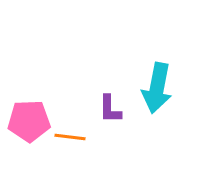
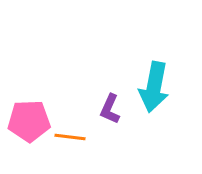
cyan arrow: moved 3 px left, 1 px up
purple L-shape: rotated 24 degrees clockwise
